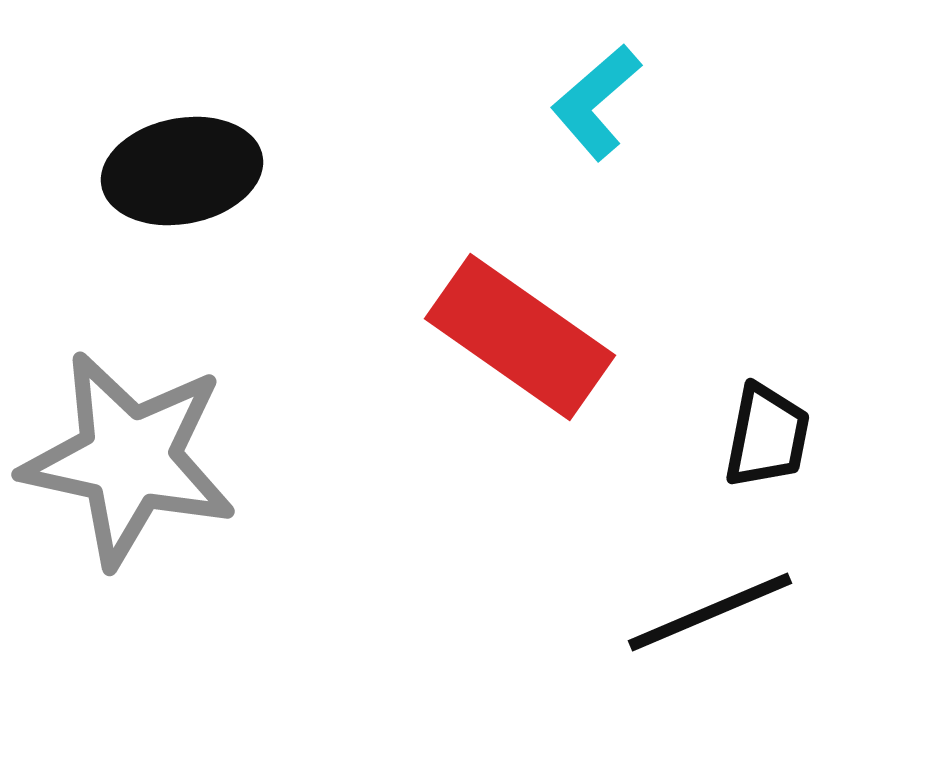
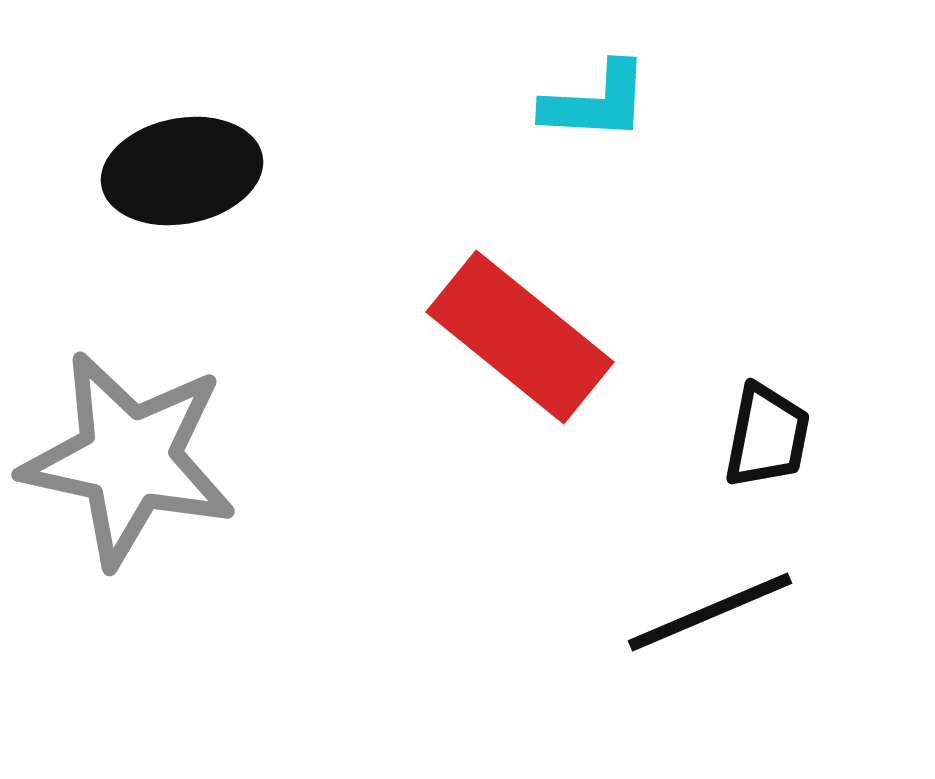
cyan L-shape: rotated 136 degrees counterclockwise
red rectangle: rotated 4 degrees clockwise
